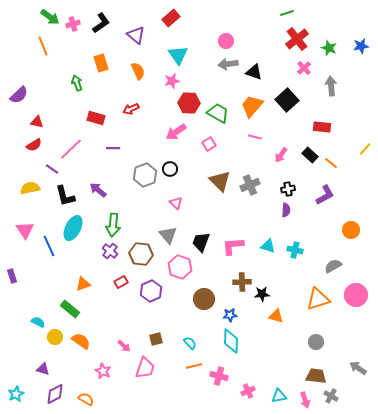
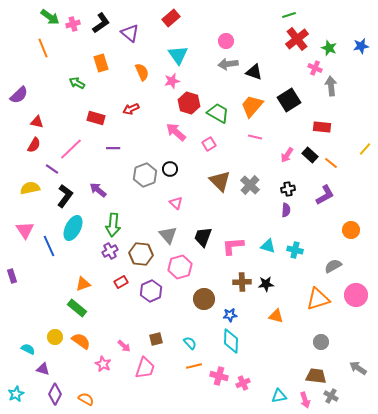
green line at (287, 13): moved 2 px right, 2 px down
purple triangle at (136, 35): moved 6 px left, 2 px up
orange line at (43, 46): moved 2 px down
pink cross at (304, 68): moved 11 px right; rotated 24 degrees counterclockwise
orange semicircle at (138, 71): moved 4 px right, 1 px down
green arrow at (77, 83): rotated 42 degrees counterclockwise
black square at (287, 100): moved 2 px right; rotated 10 degrees clockwise
red hexagon at (189, 103): rotated 15 degrees clockwise
pink arrow at (176, 132): rotated 75 degrees clockwise
red semicircle at (34, 145): rotated 28 degrees counterclockwise
pink arrow at (281, 155): moved 6 px right
gray cross at (250, 185): rotated 24 degrees counterclockwise
black L-shape at (65, 196): rotated 130 degrees counterclockwise
black trapezoid at (201, 242): moved 2 px right, 5 px up
purple cross at (110, 251): rotated 21 degrees clockwise
pink hexagon at (180, 267): rotated 25 degrees clockwise
black star at (262, 294): moved 4 px right, 10 px up
green rectangle at (70, 309): moved 7 px right, 1 px up
cyan semicircle at (38, 322): moved 10 px left, 27 px down
gray circle at (316, 342): moved 5 px right
pink star at (103, 371): moved 7 px up
pink cross at (248, 391): moved 5 px left, 8 px up
purple diamond at (55, 394): rotated 35 degrees counterclockwise
